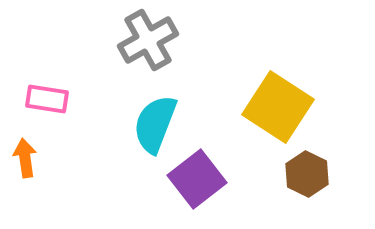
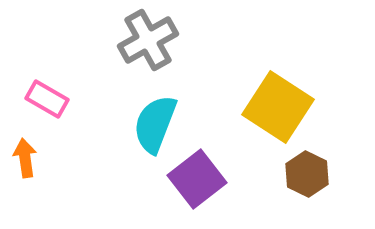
pink rectangle: rotated 21 degrees clockwise
